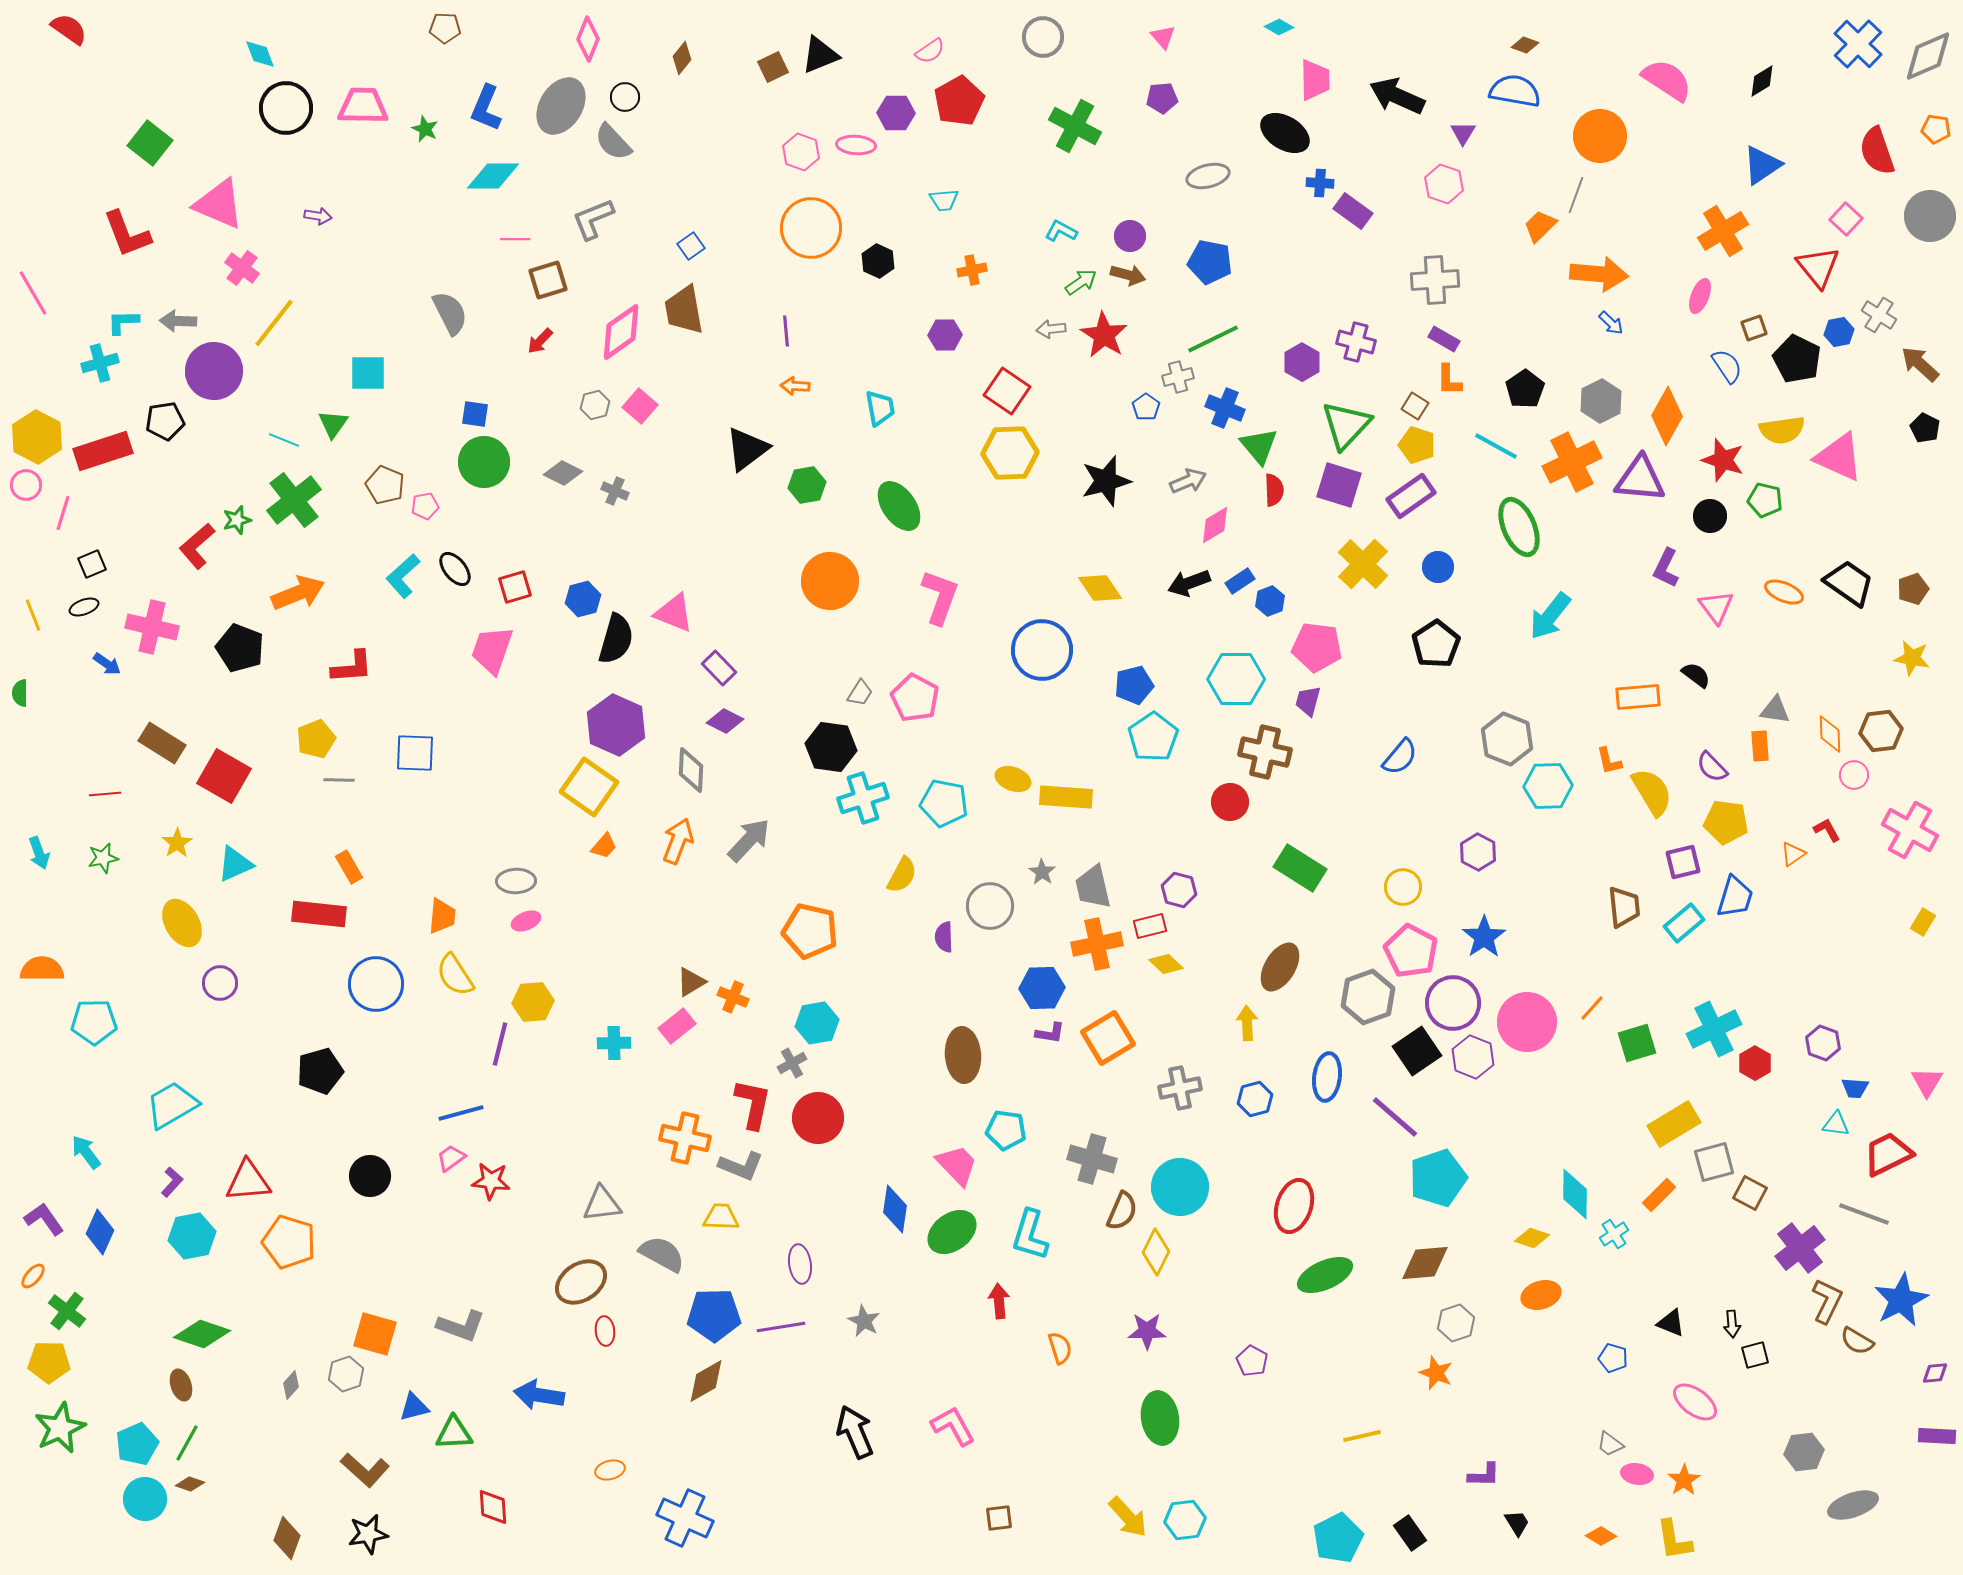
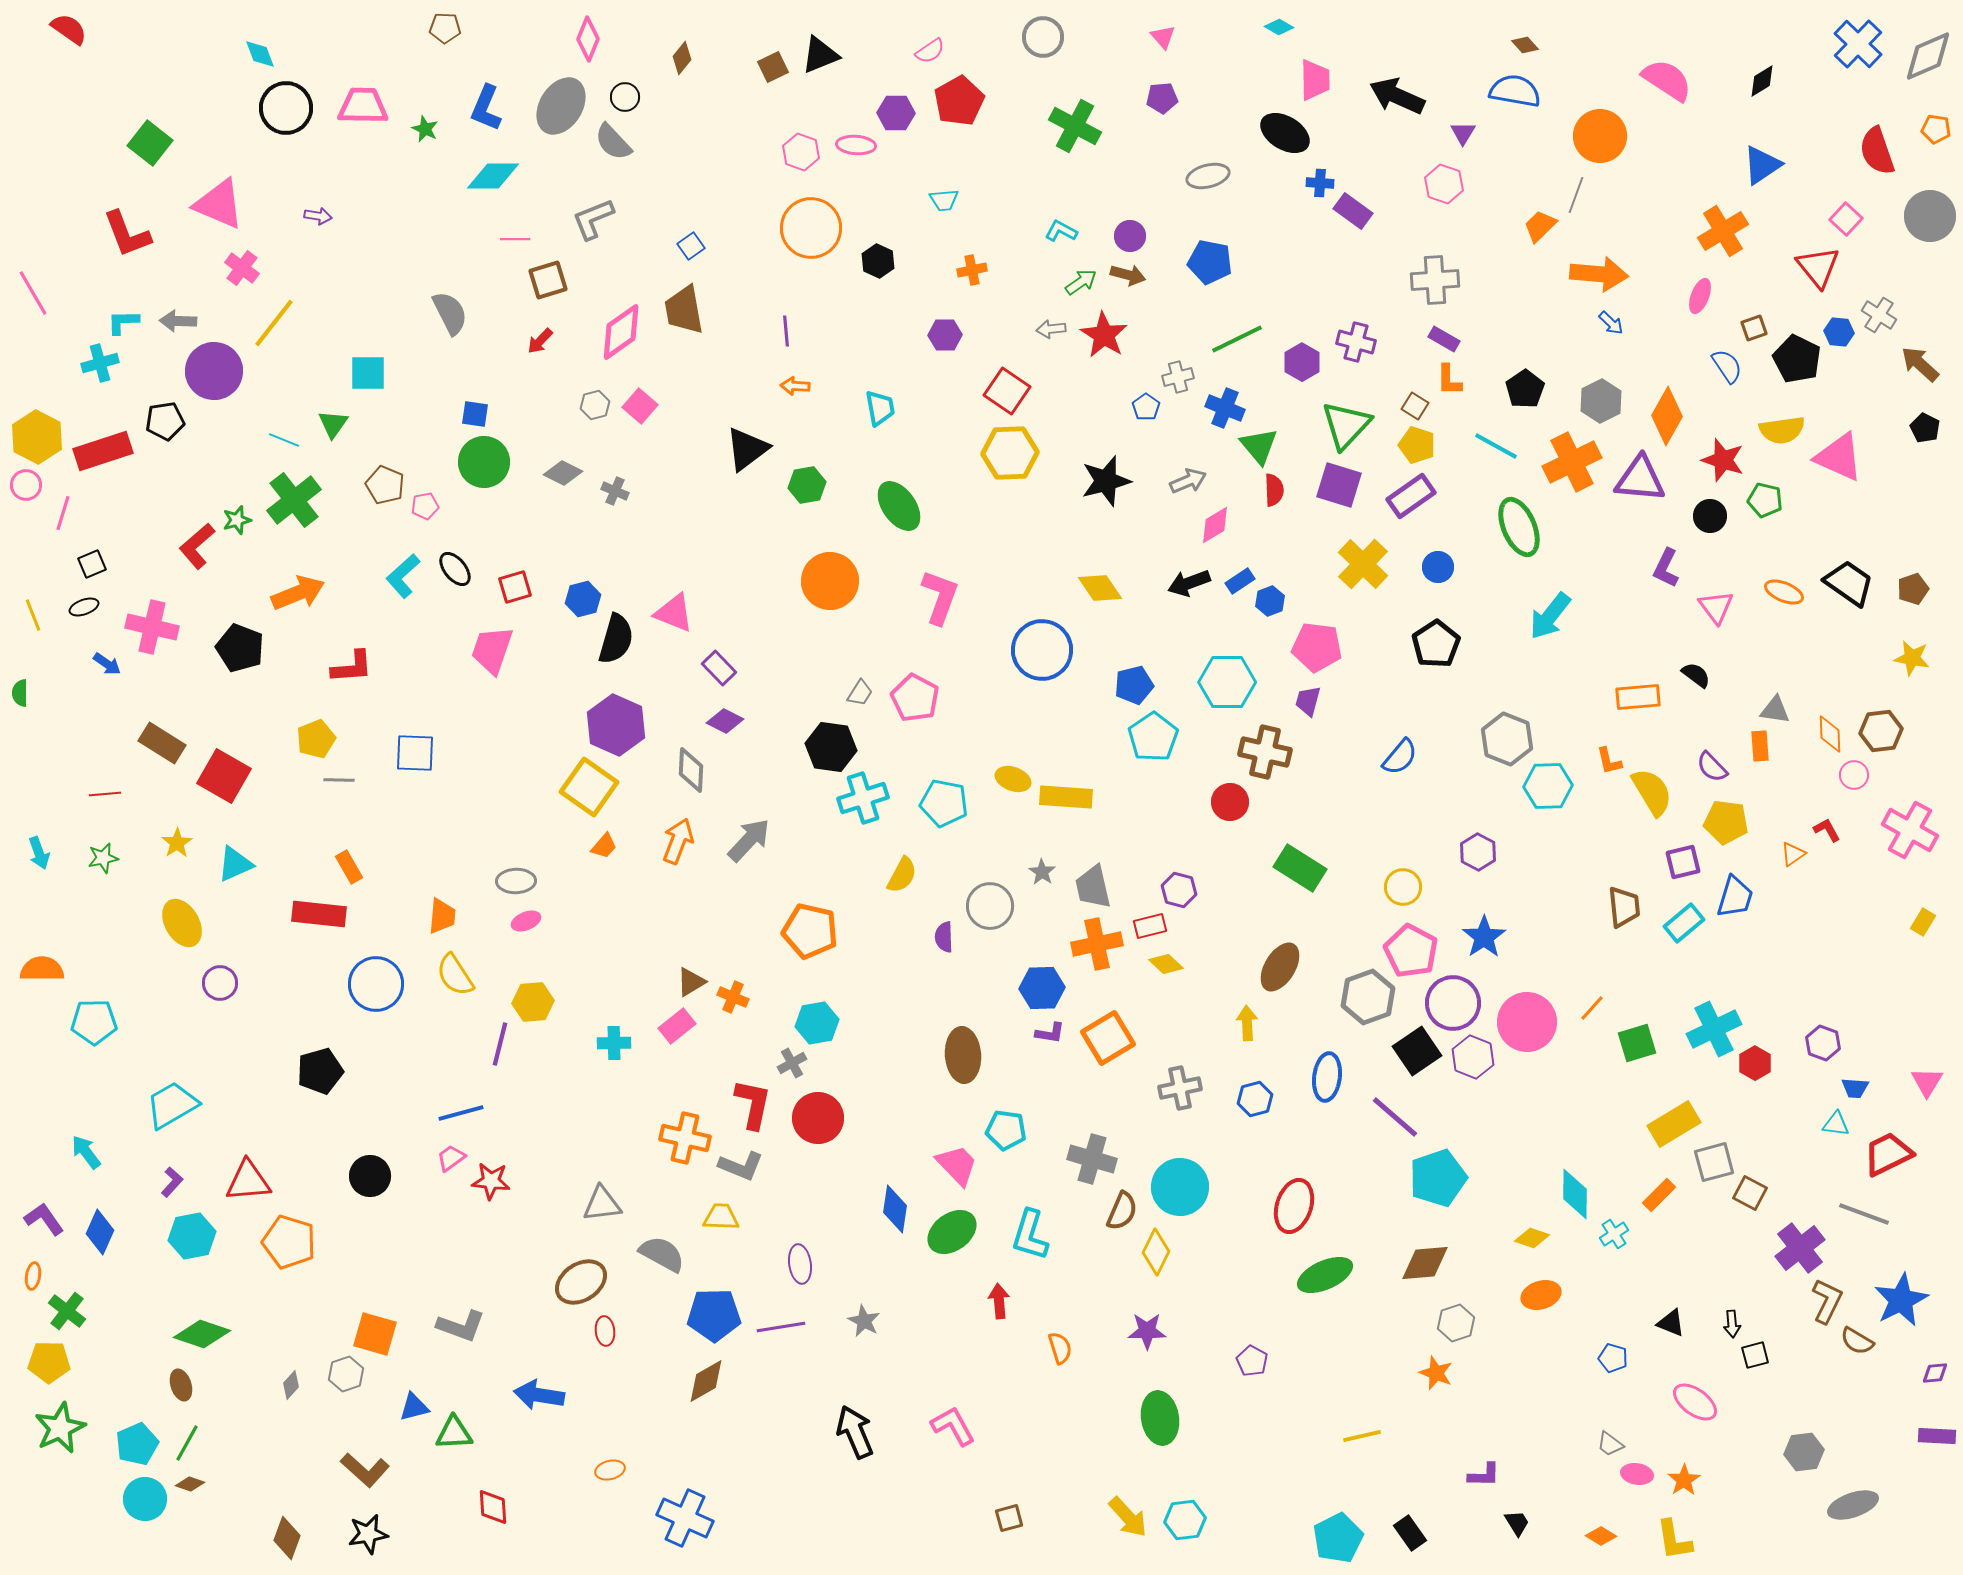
brown diamond at (1525, 45): rotated 28 degrees clockwise
blue hexagon at (1839, 332): rotated 16 degrees clockwise
green line at (1213, 339): moved 24 px right
cyan hexagon at (1236, 679): moved 9 px left, 3 px down
orange ellipse at (33, 1276): rotated 32 degrees counterclockwise
brown square at (999, 1518): moved 10 px right; rotated 8 degrees counterclockwise
